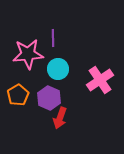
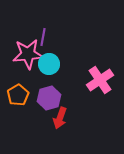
purple line: moved 10 px left, 1 px up; rotated 12 degrees clockwise
cyan circle: moved 9 px left, 5 px up
purple hexagon: rotated 20 degrees clockwise
